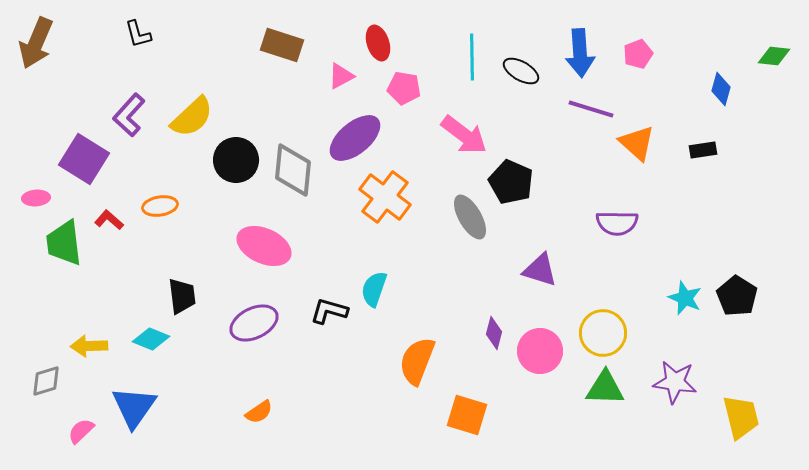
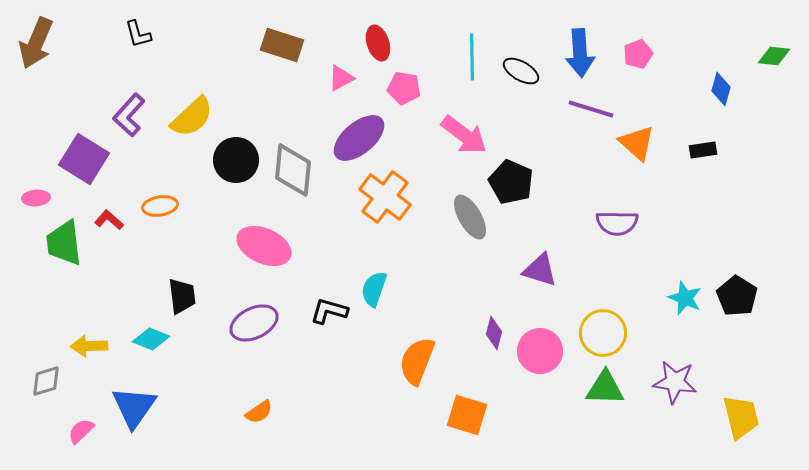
pink triangle at (341, 76): moved 2 px down
purple ellipse at (355, 138): moved 4 px right
